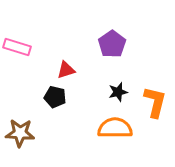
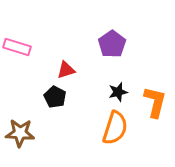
black pentagon: rotated 15 degrees clockwise
orange semicircle: rotated 108 degrees clockwise
